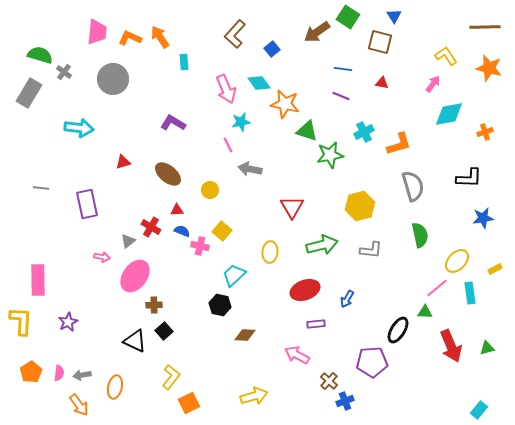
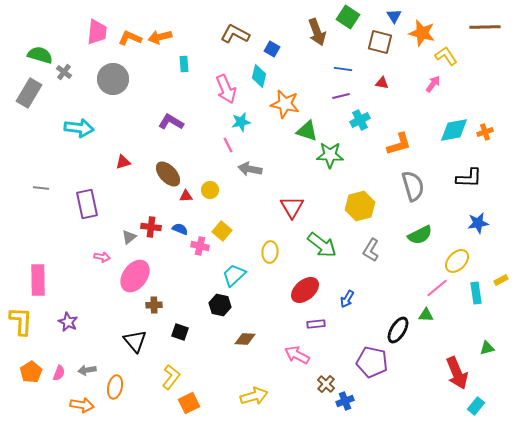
brown arrow at (317, 32): rotated 76 degrees counterclockwise
brown L-shape at (235, 34): rotated 76 degrees clockwise
orange arrow at (160, 37): rotated 70 degrees counterclockwise
blue square at (272, 49): rotated 21 degrees counterclockwise
cyan rectangle at (184, 62): moved 2 px down
orange star at (489, 68): moved 67 px left, 35 px up
cyan diamond at (259, 83): moved 7 px up; rotated 50 degrees clockwise
purple line at (341, 96): rotated 36 degrees counterclockwise
cyan diamond at (449, 114): moved 5 px right, 16 px down
purple L-shape at (173, 123): moved 2 px left, 1 px up
cyan cross at (364, 132): moved 4 px left, 12 px up
green star at (330, 155): rotated 12 degrees clockwise
brown ellipse at (168, 174): rotated 8 degrees clockwise
red triangle at (177, 210): moved 9 px right, 14 px up
blue star at (483, 218): moved 5 px left, 5 px down
red cross at (151, 227): rotated 24 degrees counterclockwise
blue semicircle at (182, 231): moved 2 px left, 2 px up
green semicircle at (420, 235): rotated 75 degrees clockwise
gray triangle at (128, 241): moved 1 px right, 4 px up
green arrow at (322, 245): rotated 52 degrees clockwise
gray L-shape at (371, 250): rotated 115 degrees clockwise
yellow rectangle at (495, 269): moved 6 px right, 11 px down
red ellipse at (305, 290): rotated 20 degrees counterclockwise
cyan rectangle at (470, 293): moved 6 px right
green triangle at (425, 312): moved 1 px right, 3 px down
purple star at (68, 322): rotated 18 degrees counterclockwise
black square at (164, 331): moved 16 px right, 1 px down; rotated 30 degrees counterclockwise
brown diamond at (245, 335): moved 4 px down
black triangle at (135, 341): rotated 25 degrees clockwise
red arrow at (451, 346): moved 6 px right, 27 px down
purple pentagon at (372, 362): rotated 16 degrees clockwise
pink semicircle at (59, 373): rotated 14 degrees clockwise
gray arrow at (82, 375): moved 5 px right, 5 px up
brown cross at (329, 381): moved 3 px left, 3 px down
orange arrow at (79, 405): moved 3 px right; rotated 45 degrees counterclockwise
cyan rectangle at (479, 410): moved 3 px left, 4 px up
